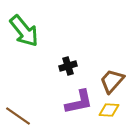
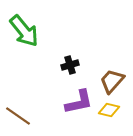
black cross: moved 2 px right, 1 px up
yellow diamond: rotated 10 degrees clockwise
